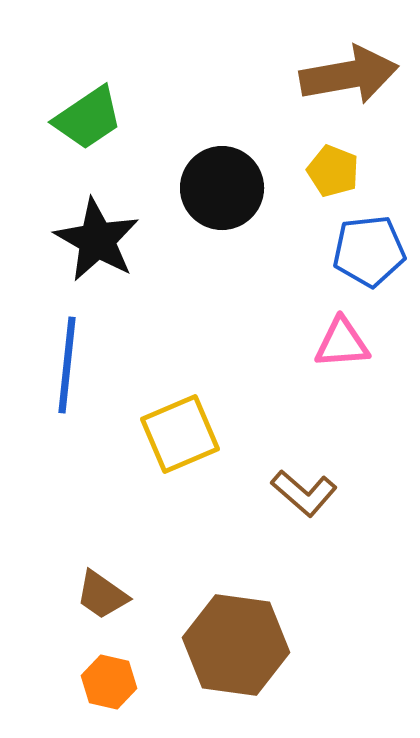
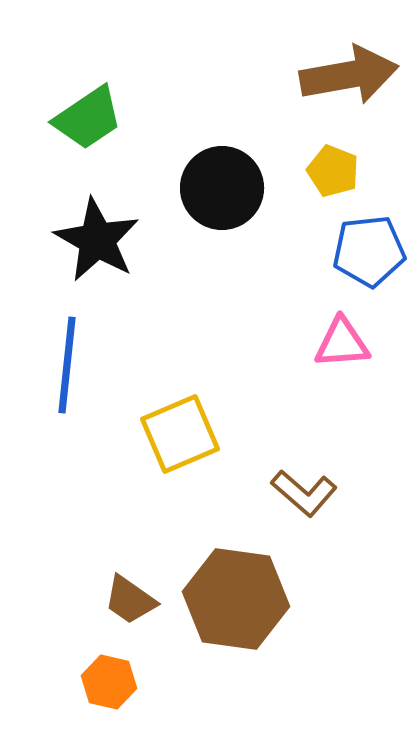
brown trapezoid: moved 28 px right, 5 px down
brown hexagon: moved 46 px up
